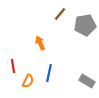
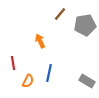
orange arrow: moved 2 px up
red line: moved 3 px up
